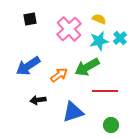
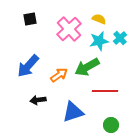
blue arrow: rotated 15 degrees counterclockwise
